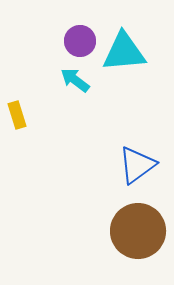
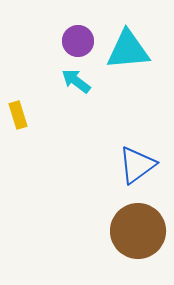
purple circle: moved 2 px left
cyan triangle: moved 4 px right, 2 px up
cyan arrow: moved 1 px right, 1 px down
yellow rectangle: moved 1 px right
